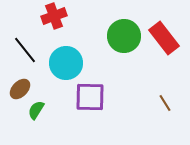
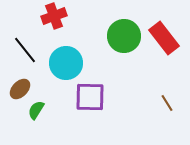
brown line: moved 2 px right
